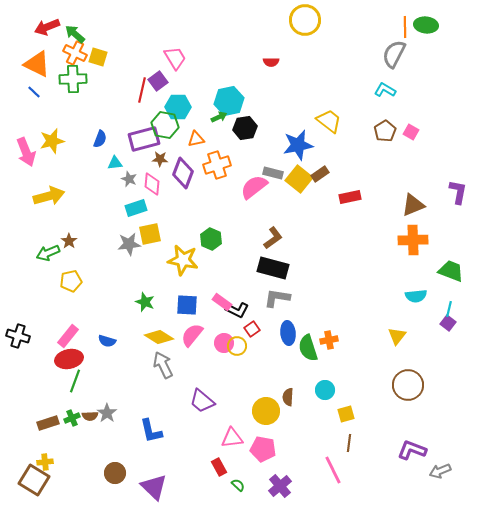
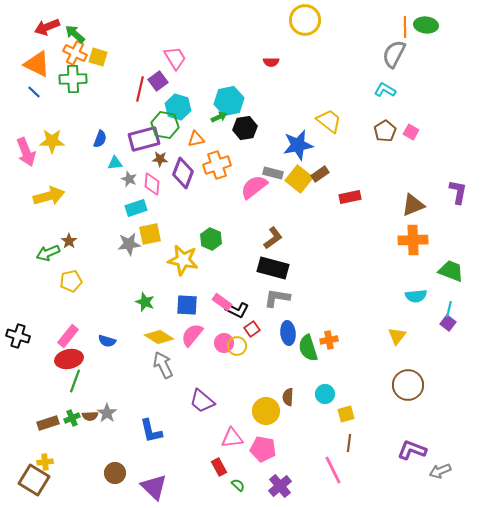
red line at (142, 90): moved 2 px left, 1 px up
cyan hexagon at (178, 107): rotated 15 degrees clockwise
yellow star at (52, 141): rotated 15 degrees clockwise
cyan circle at (325, 390): moved 4 px down
